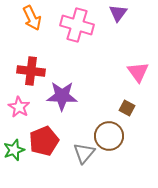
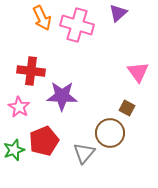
purple triangle: rotated 12 degrees clockwise
orange arrow: moved 10 px right
brown circle: moved 1 px right, 3 px up
